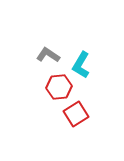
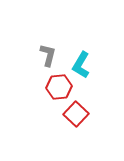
gray L-shape: rotated 70 degrees clockwise
red square: rotated 15 degrees counterclockwise
